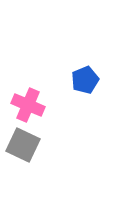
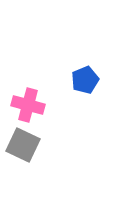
pink cross: rotated 8 degrees counterclockwise
